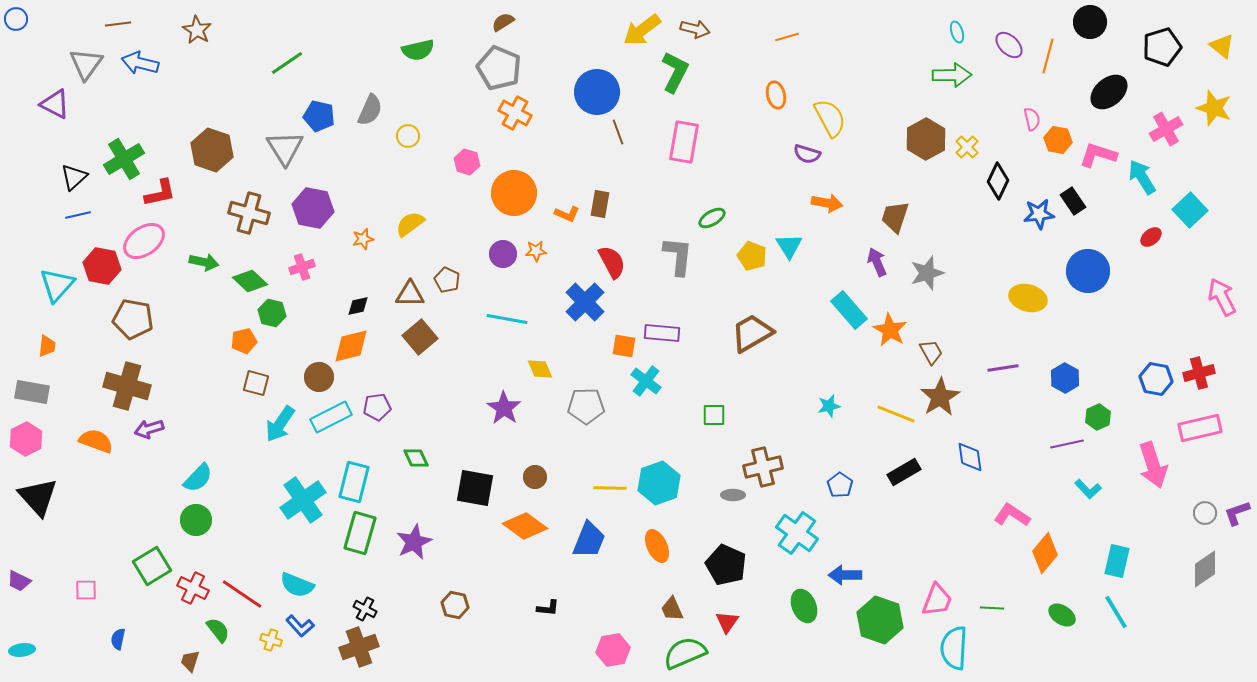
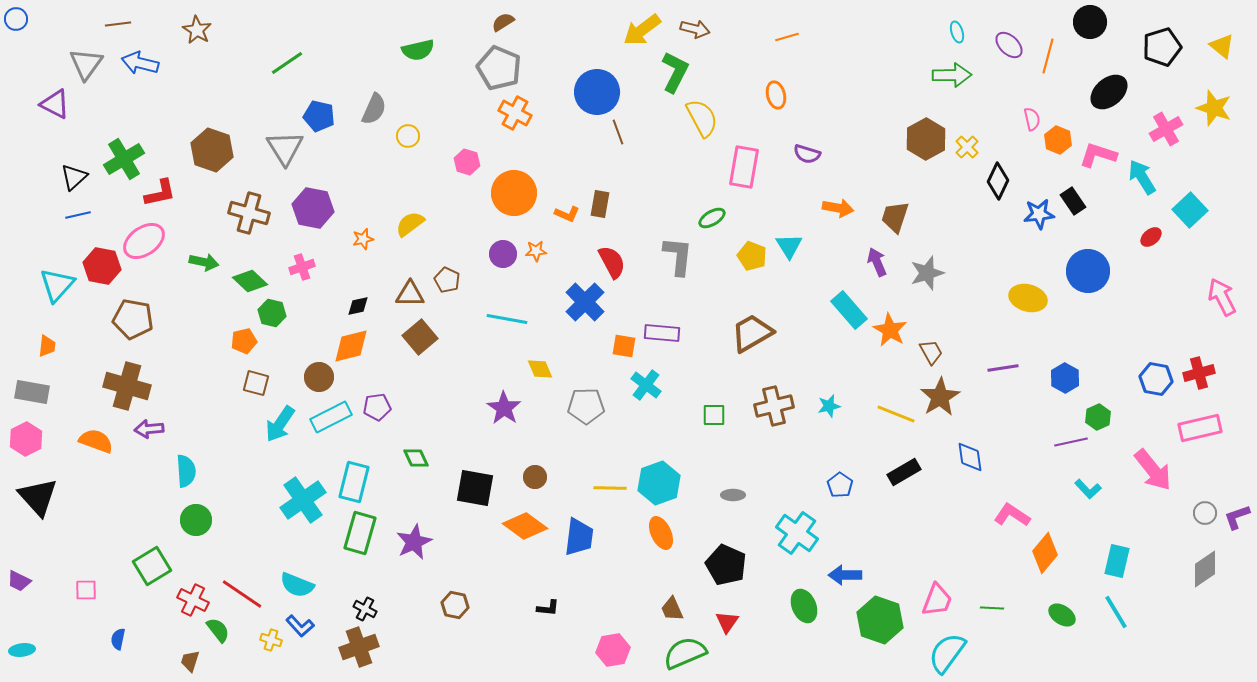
gray semicircle at (370, 110): moved 4 px right, 1 px up
yellow semicircle at (830, 118): moved 128 px left
orange hexagon at (1058, 140): rotated 12 degrees clockwise
pink rectangle at (684, 142): moved 60 px right, 25 px down
orange arrow at (827, 203): moved 11 px right, 5 px down
cyan cross at (646, 381): moved 4 px down
purple arrow at (149, 429): rotated 12 degrees clockwise
purple line at (1067, 444): moved 4 px right, 2 px up
pink arrow at (1153, 465): moved 5 px down; rotated 21 degrees counterclockwise
brown cross at (763, 467): moved 11 px right, 61 px up
cyan semicircle at (198, 478): moved 12 px left, 7 px up; rotated 48 degrees counterclockwise
purple L-shape at (1237, 513): moved 4 px down
blue trapezoid at (589, 540): moved 10 px left, 3 px up; rotated 15 degrees counterclockwise
orange ellipse at (657, 546): moved 4 px right, 13 px up
red cross at (193, 588): moved 12 px down
cyan semicircle at (954, 648): moved 7 px left, 5 px down; rotated 33 degrees clockwise
